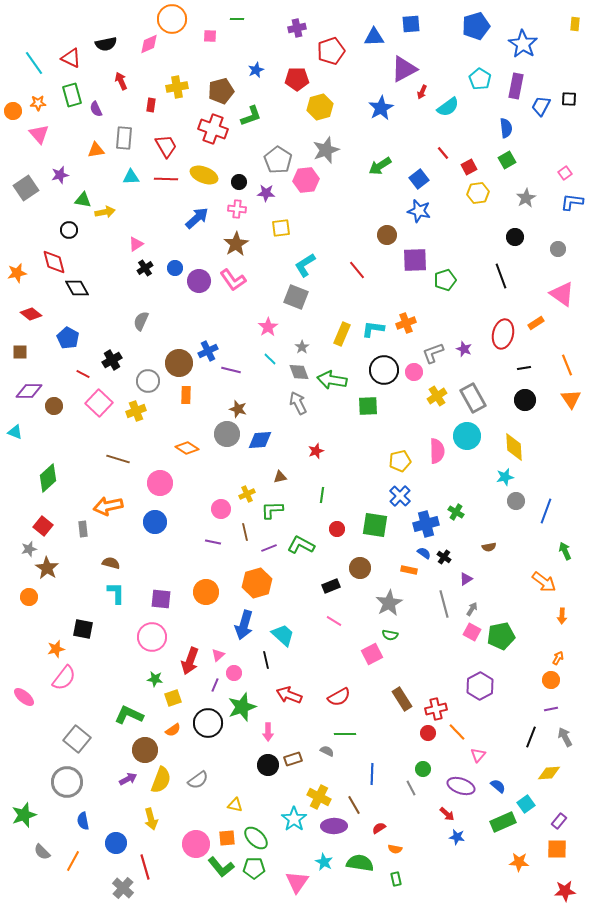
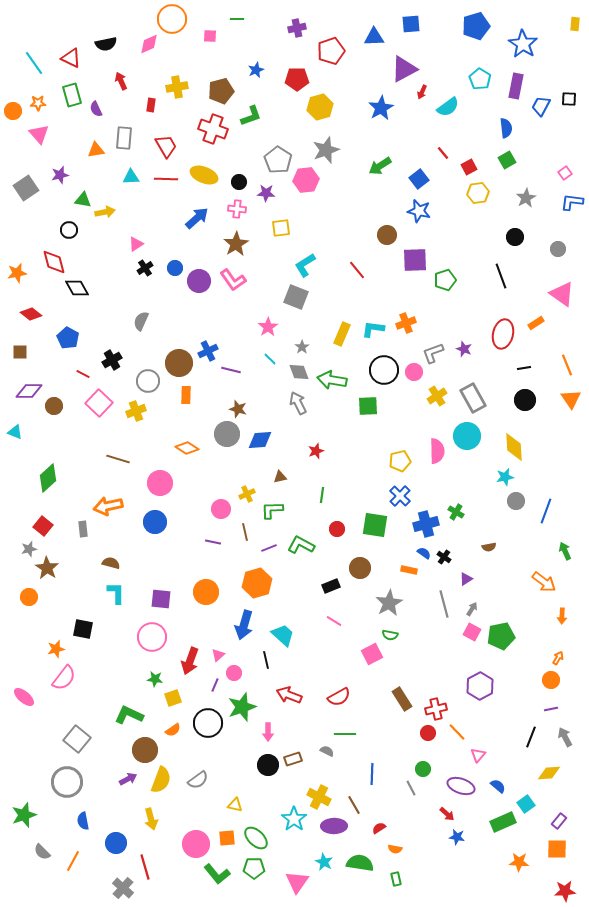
green L-shape at (221, 867): moved 4 px left, 7 px down
